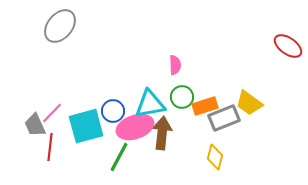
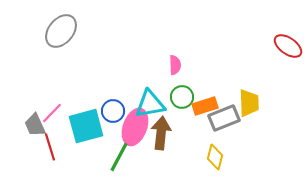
gray ellipse: moved 1 px right, 5 px down
yellow trapezoid: rotated 128 degrees counterclockwise
pink ellipse: rotated 51 degrees counterclockwise
brown arrow: moved 1 px left
red line: rotated 24 degrees counterclockwise
